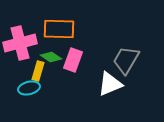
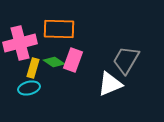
green diamond: moved 3 px right, 5 px down
yellow rectangle: moved 5 px left, 3 px up
